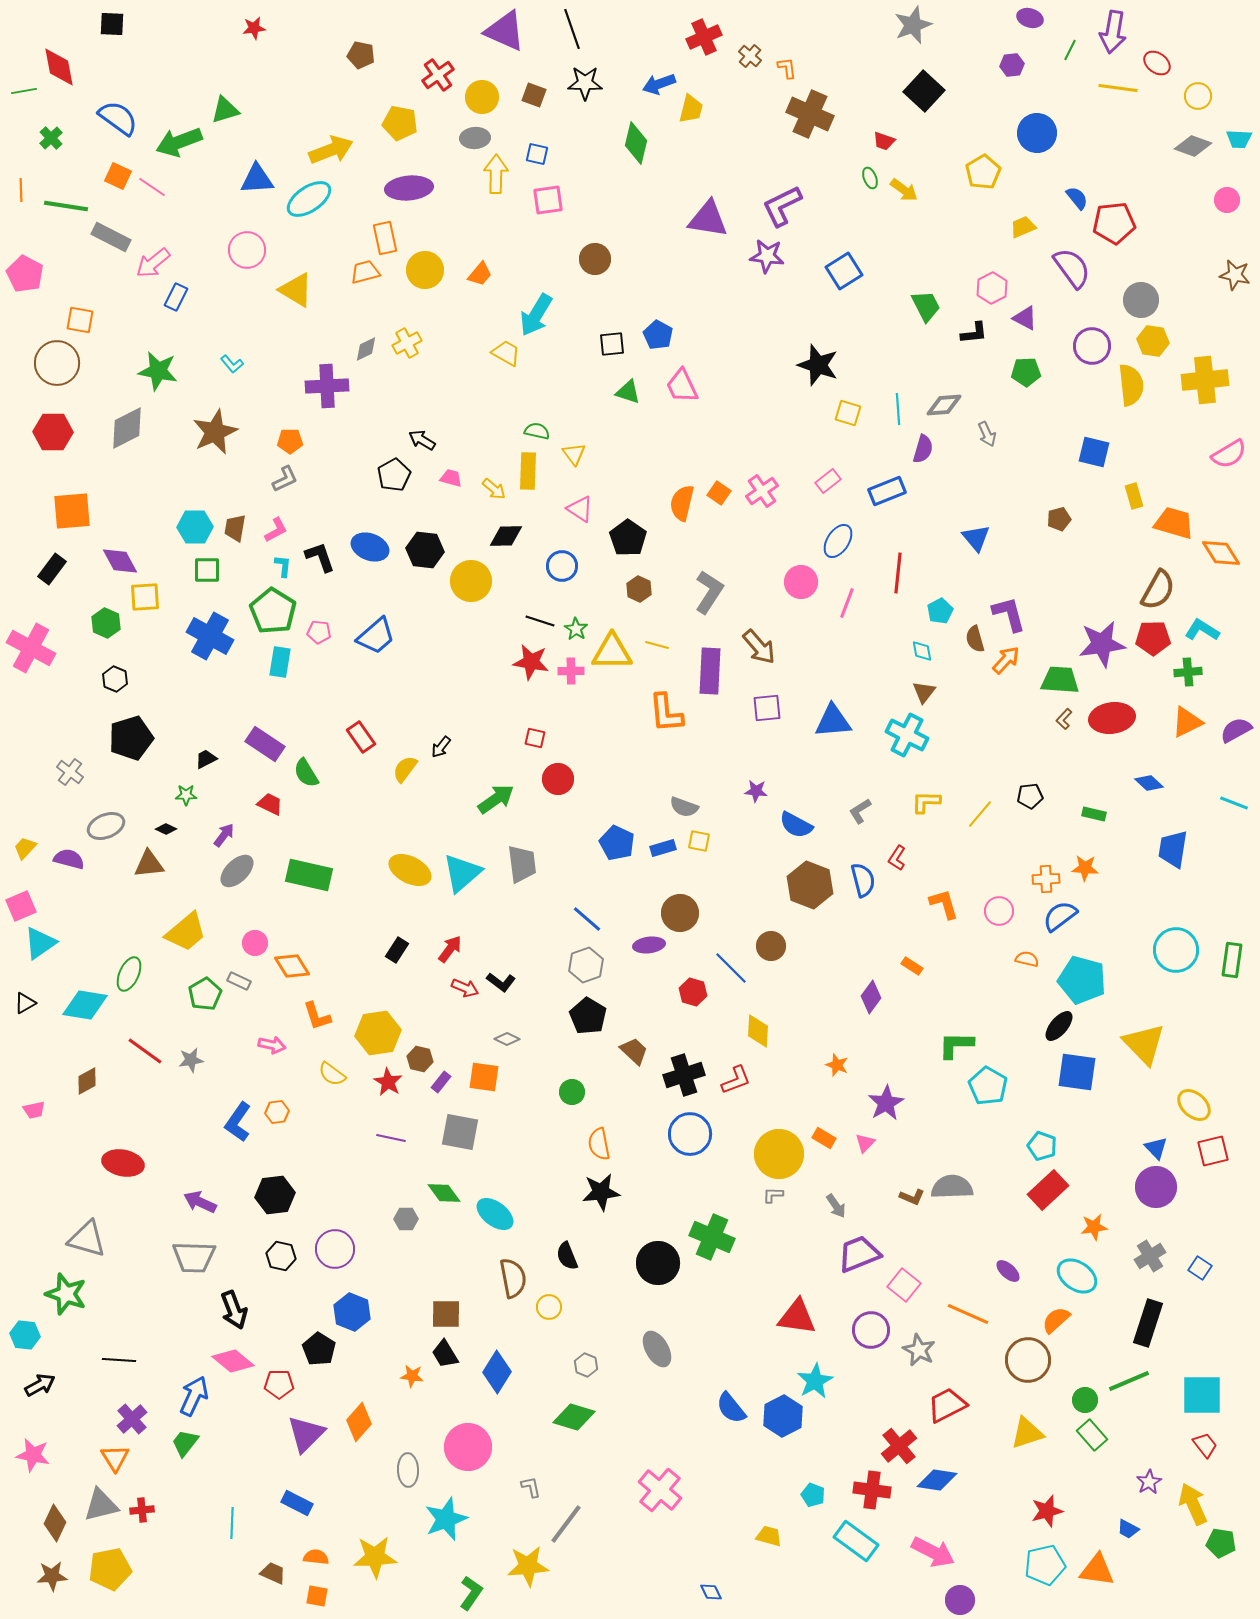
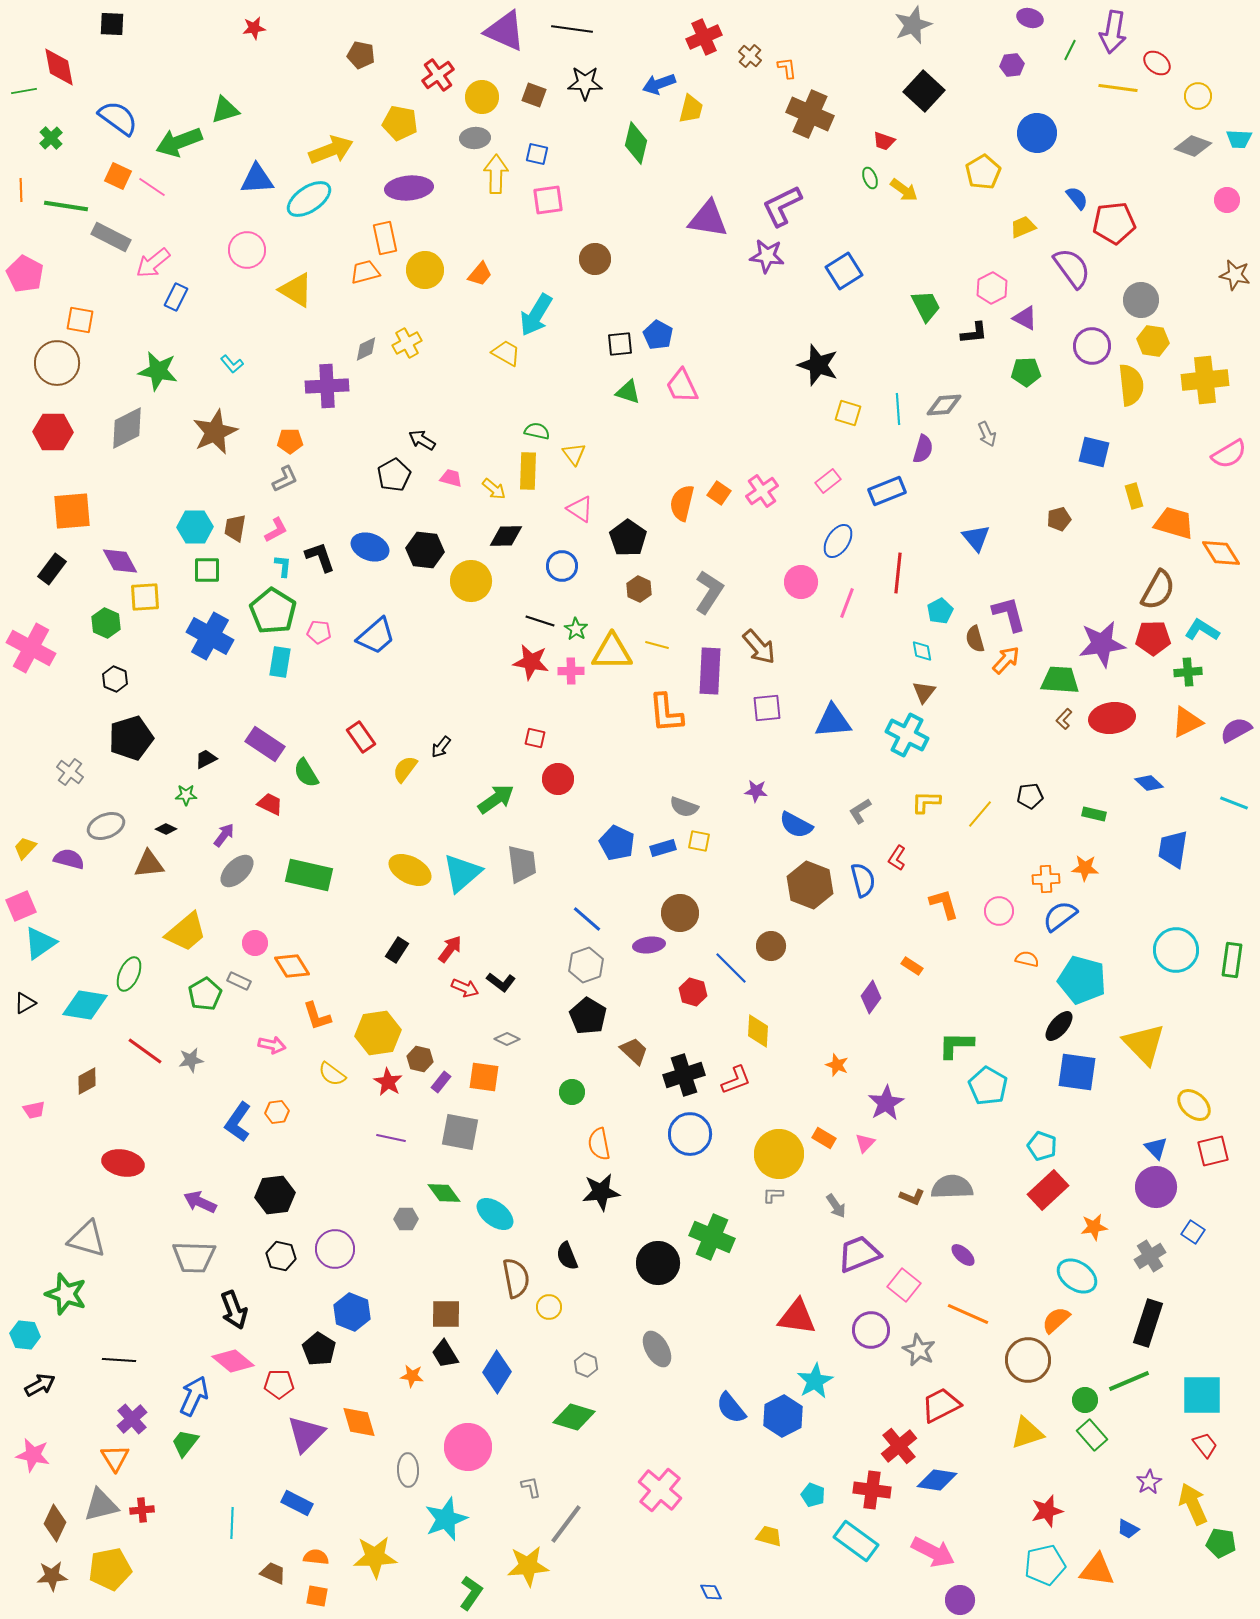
black line at (572, 29): rotated 63 degrees counterclockwise
black square at (612, 344): moved 8 px right
blue square at (1200, 1268): moved 7 px left, 36 px up
purple ellipse at (1008, 1271): moved 45 px left, 16 px up
brown semicircle at (513, 1278): moved 3 px right
red trapezoid at (947, 1405): moved 6 px left
orange diamond at (359, 1422): rotated 57 degrees counterclockwise
